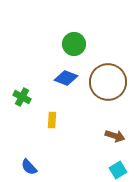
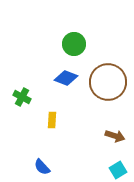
blue semicircle: moved 13 px right
